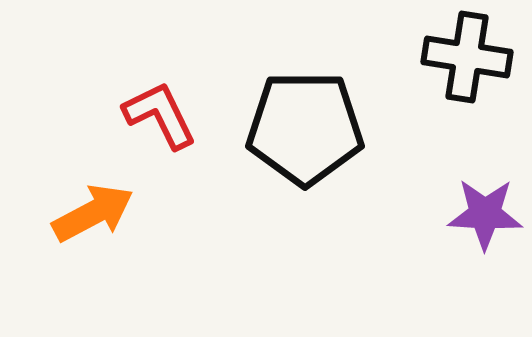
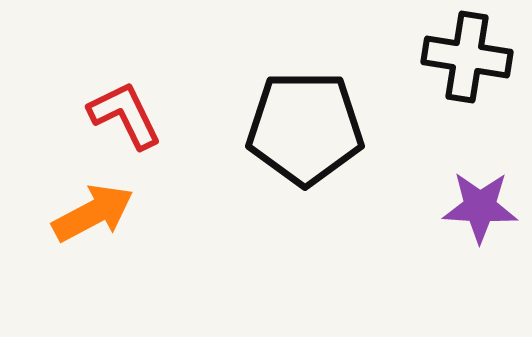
red L-shape: moved 35 px left
purple star: moved 5 px left, 7 px up
